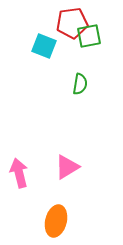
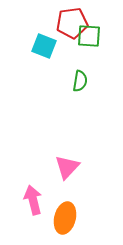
green square: rotated 15 degrees clockwise
green semicircle: moved 3 px up
pink triangle: rotated 16 degrees counterclockwise
pink arrow: moved 14 px right, 27 px down
orange ellipse: moved 9 px right, 3 px up
